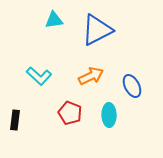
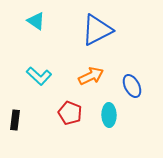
cyan triangle: moved 18 px left, 1 px down; rotated 42 degrees clockwise
